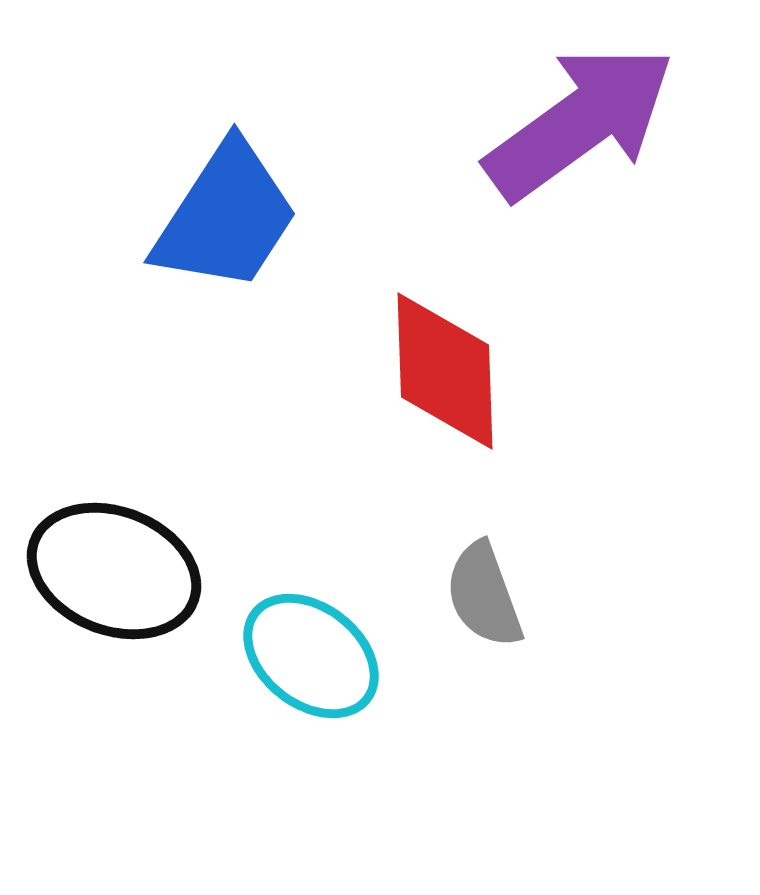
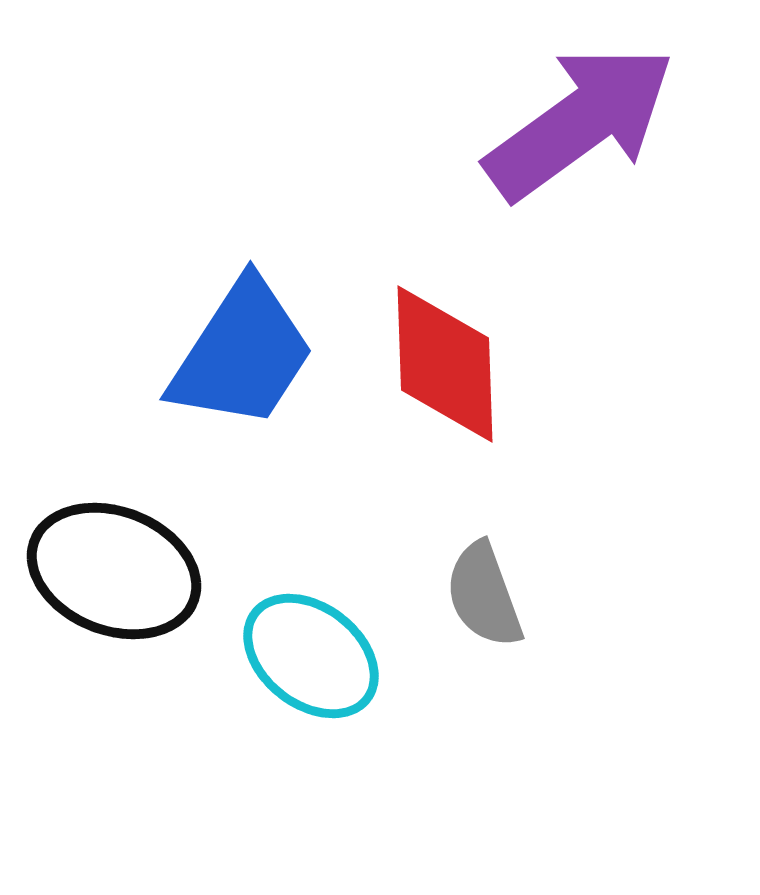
blue trapezoid: moved 16 px right, 137 px down
red diamond: moved 7 px up
